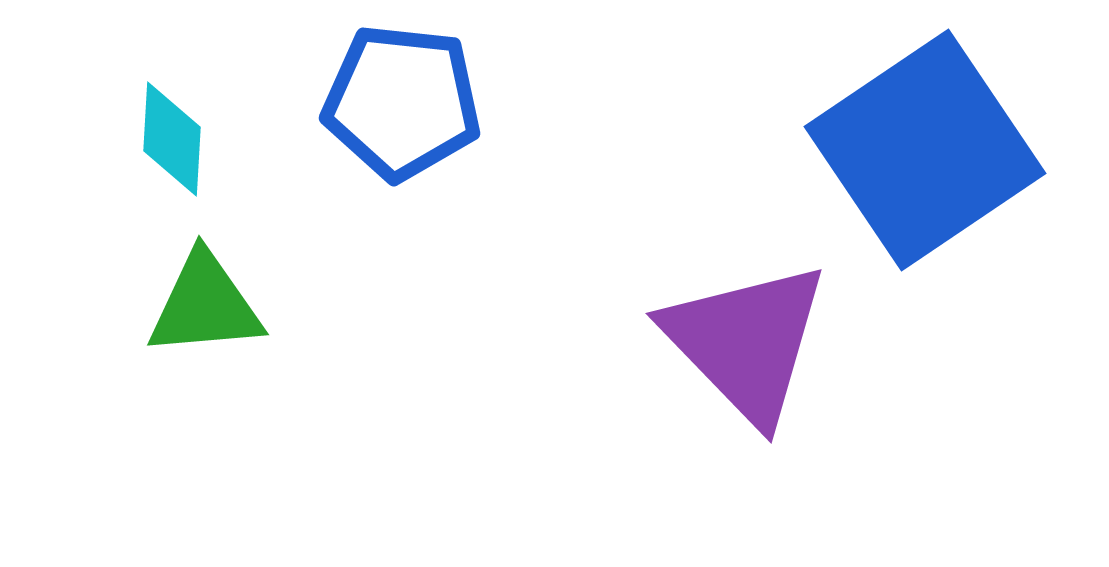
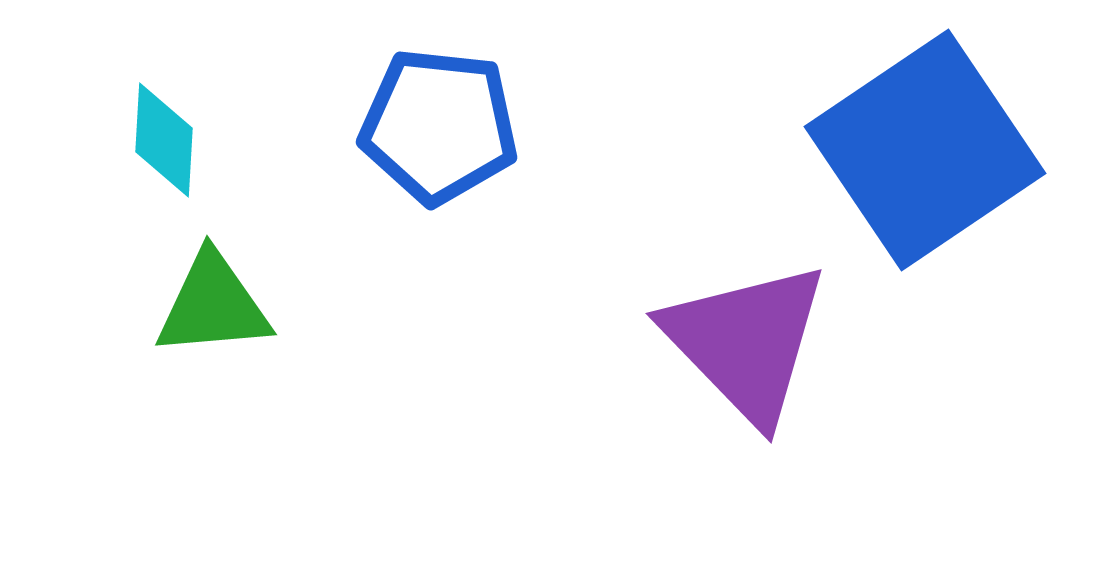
blue pentagon: moved 37 px right, 24 px down
cyan diamond: moved 8 px left, 1 px down
green triangle: moved 8 px right
